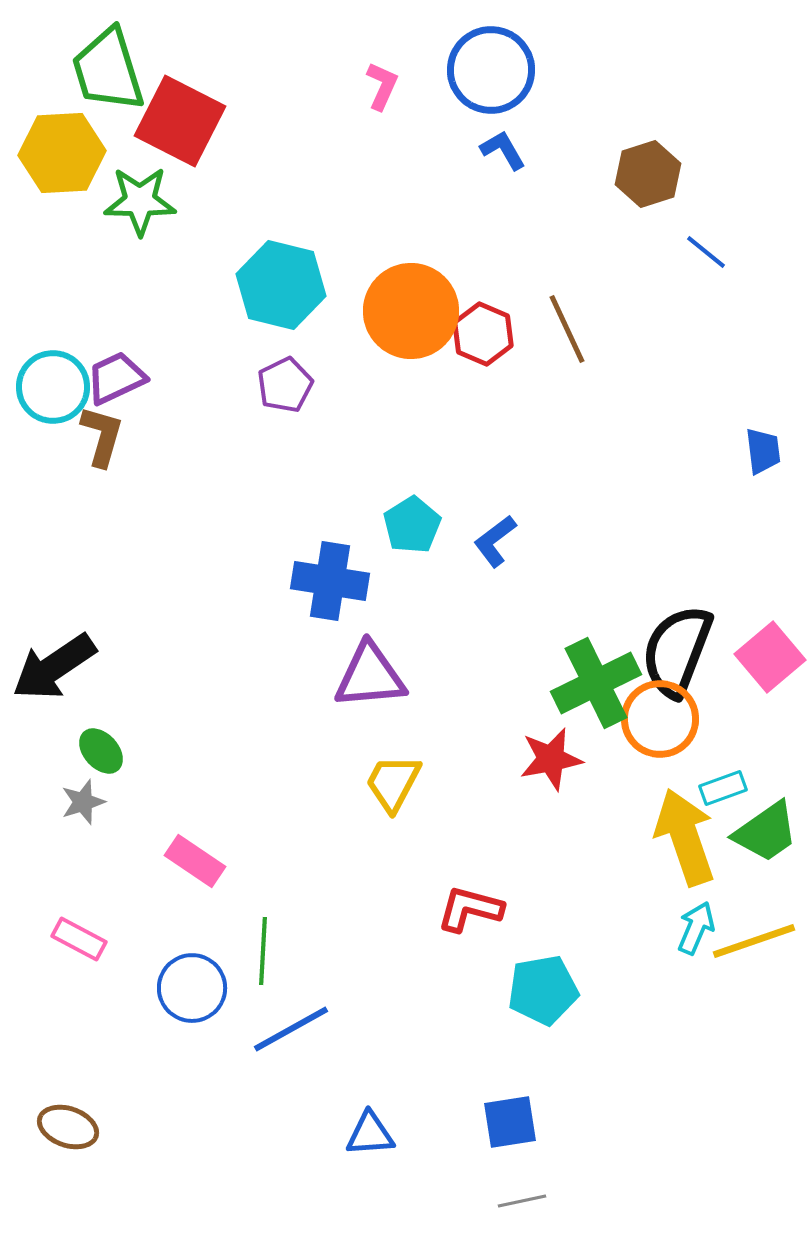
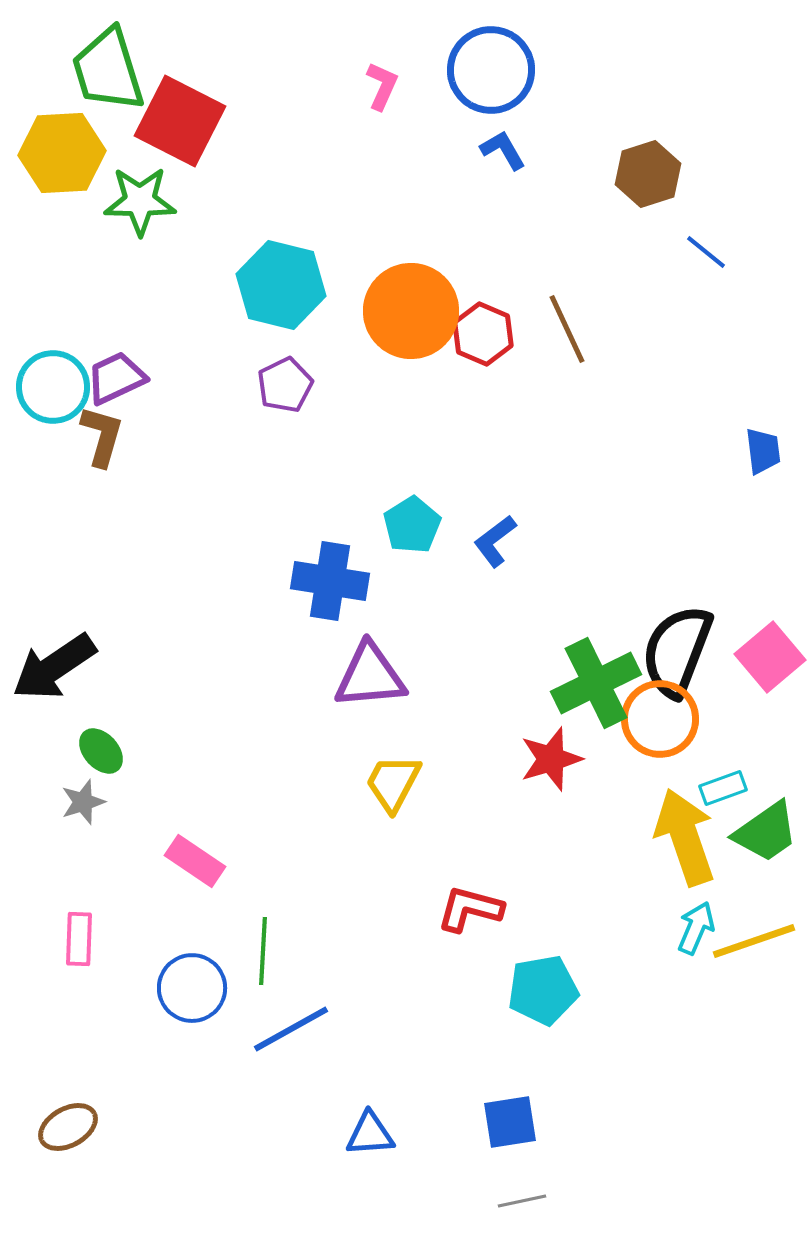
red star at (551, 759): rotated 6 degrees counterclockwise
pink rectangle at (79, 939): rotated 64 degrees clockwise
brown ellipse at (68, 1127): rotated 48 degrees counterclockwise
